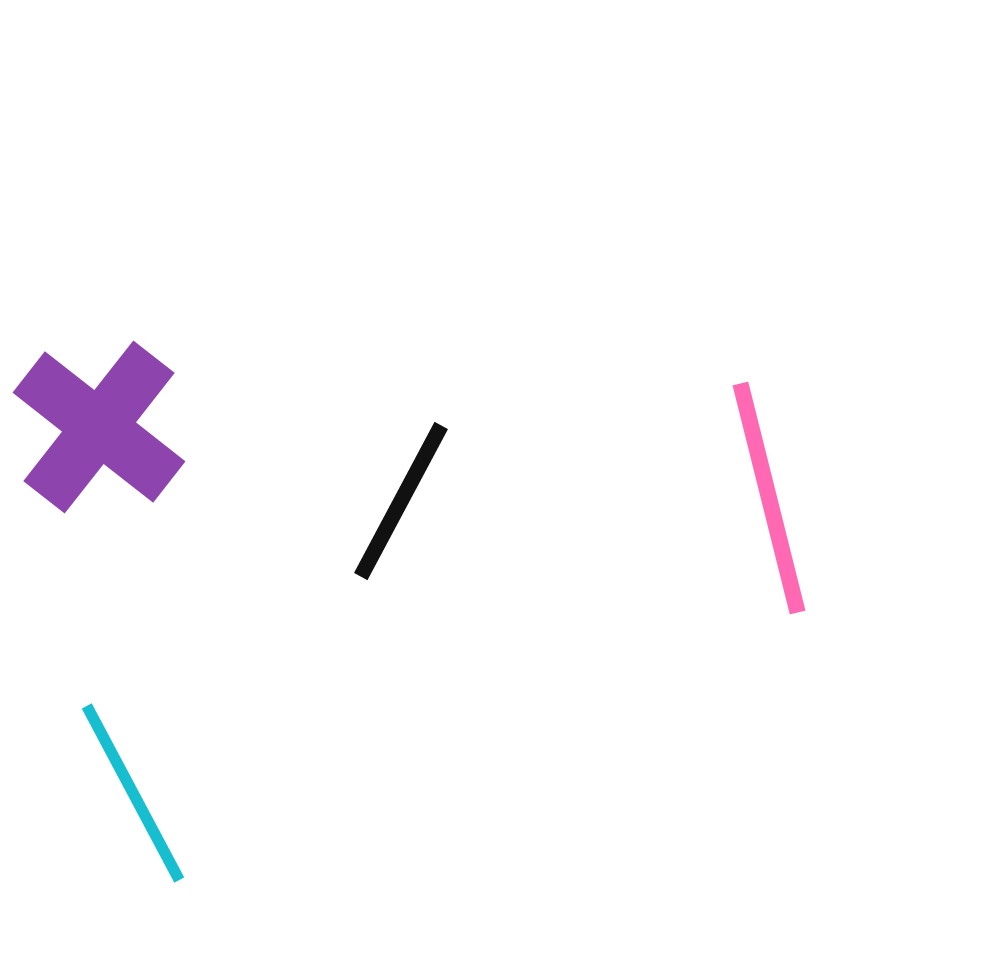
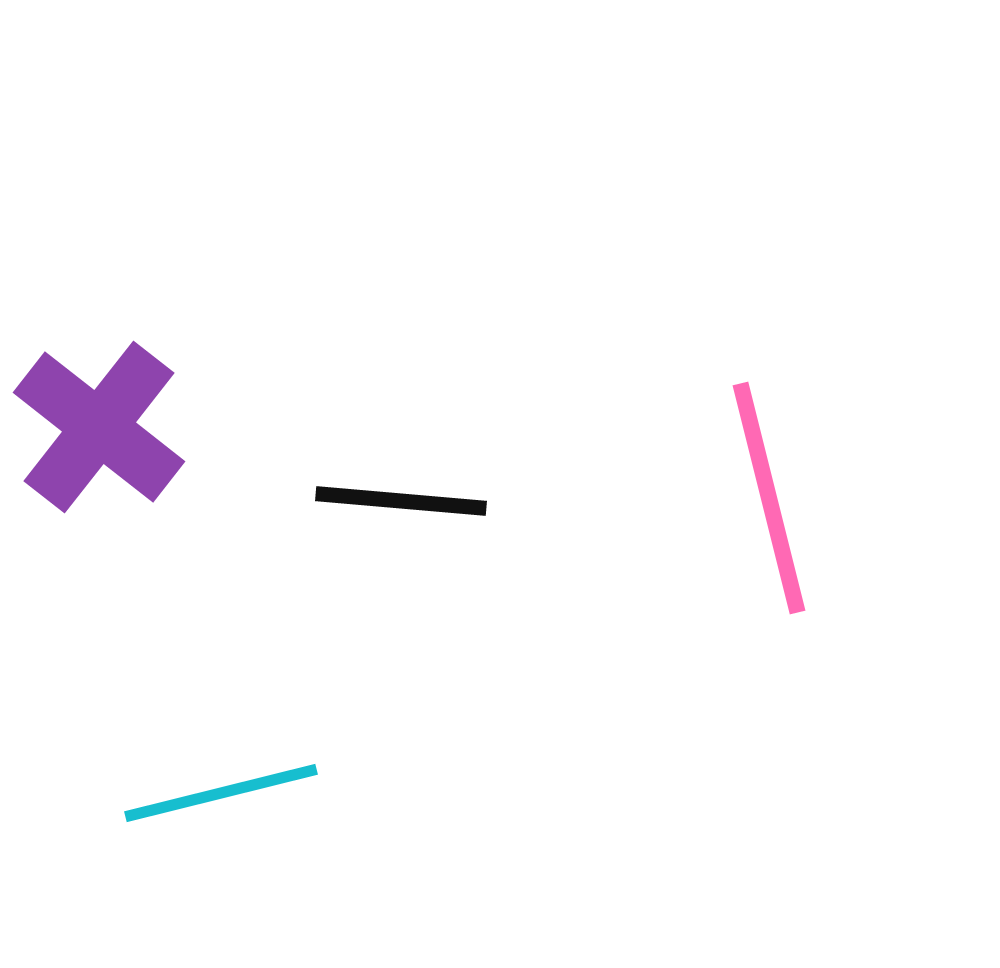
black line: rotated 67 degrees clockwise
cyan line: moved 88 px right; rotated 76 degrees counterclockwise
